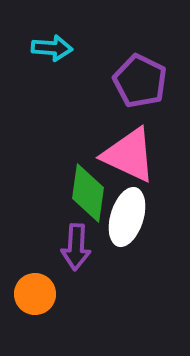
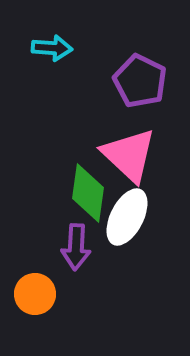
pink triangle: rotated 18 degrees clockwise
white ellipse: rotated 10 degrees clockwise
